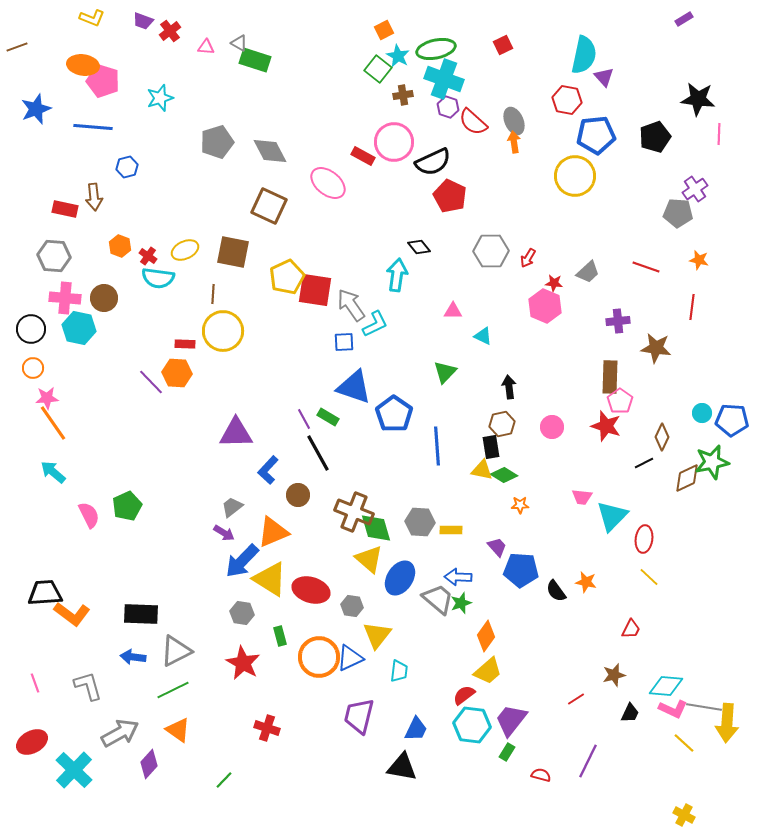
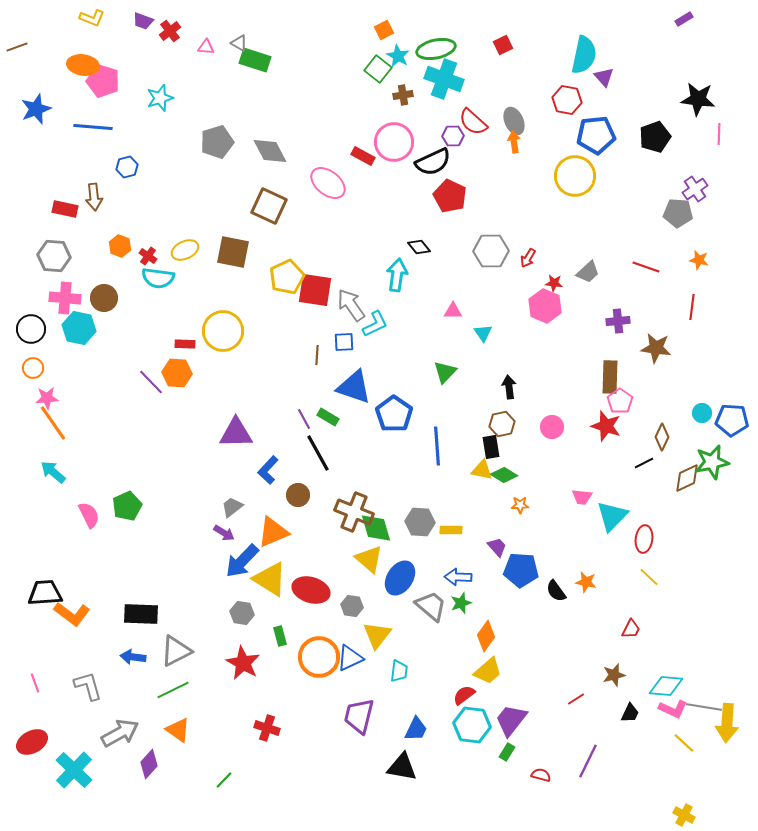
purple hexagon at (448, 107): moved 5 px right, 29 px down; rotated 20 degrees counterclockwise
brown line at (213, 294): moved 104 px right, 61 px down
cyan triangle at (483, 336): moved 3 px up; rotated 30 degrees clockwise
gray trapezoid at (438, 599): moved 7 px left, 7 px down
